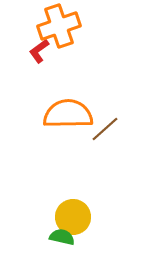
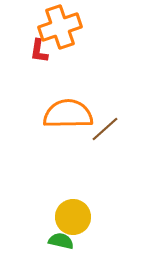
orange cross: moved 1 px right, 1 px down
red L-shape: rotated 45 degrees counterclockwise
green semicircle: moved 1 px left, 4 px down
